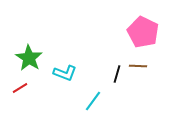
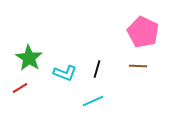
black line: moved 20 px left, 5 px up
cyan line: rotated 30 degrees clockwise
